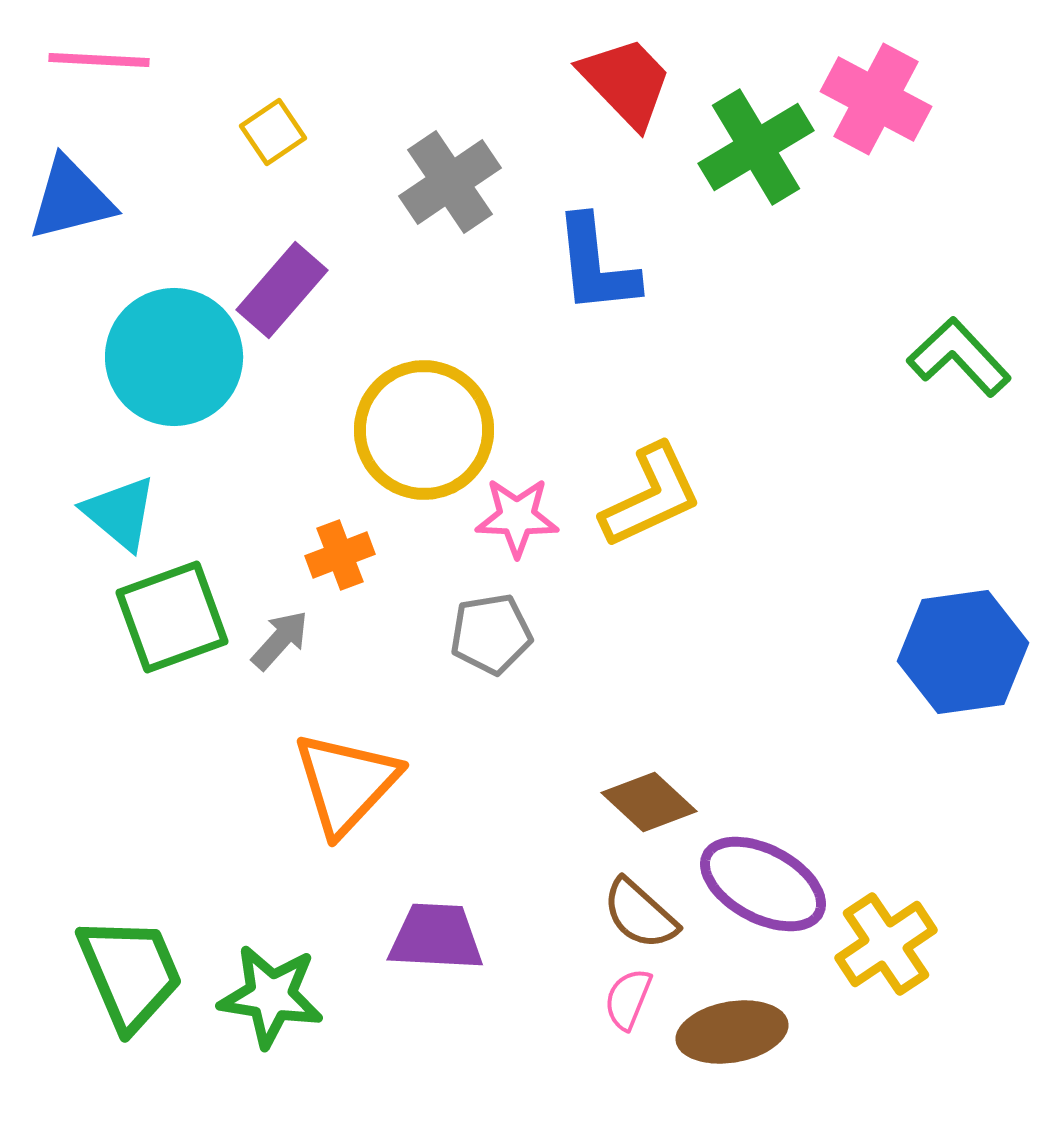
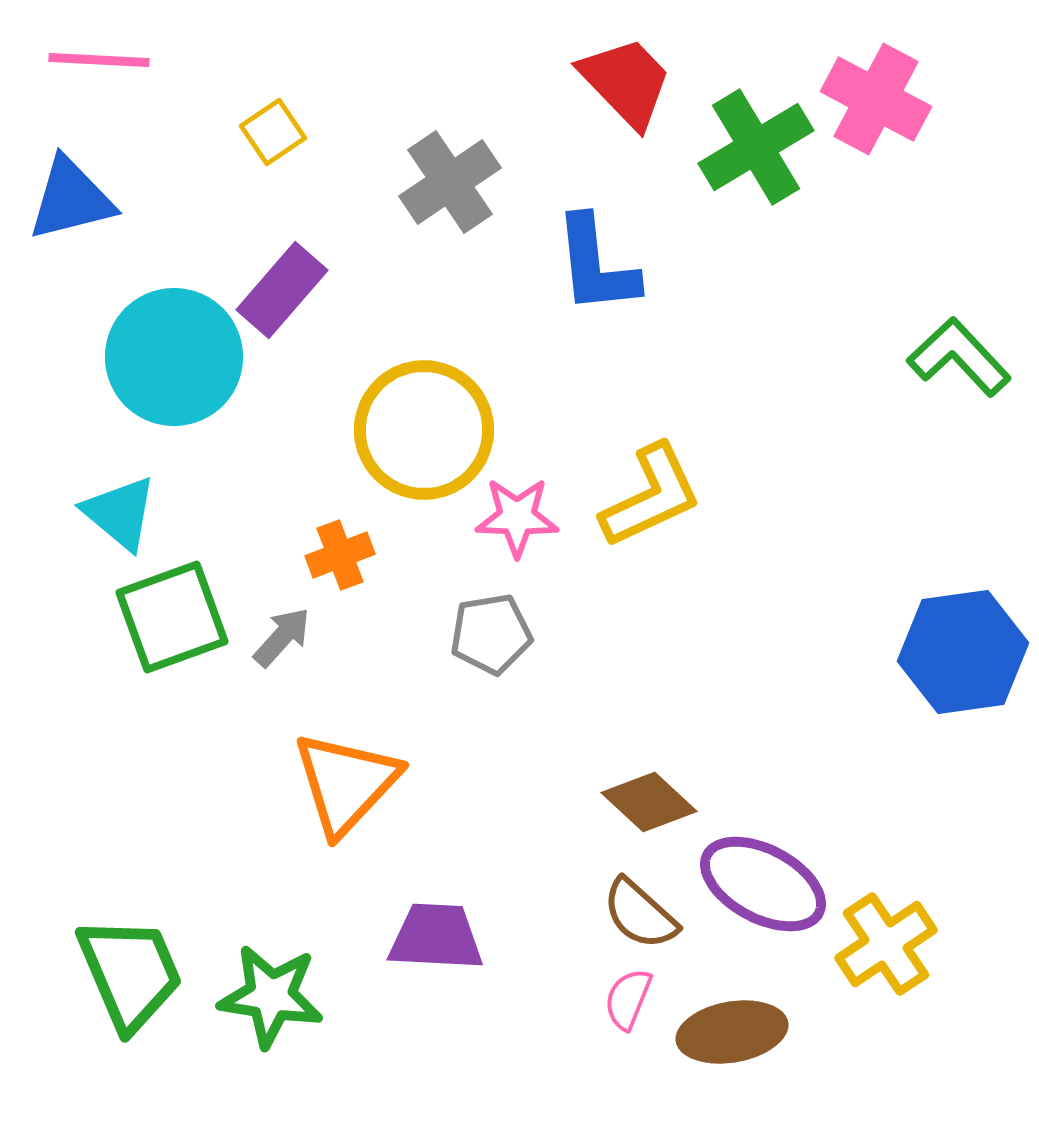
gray arrow: moved 2 px right, 3 px up
